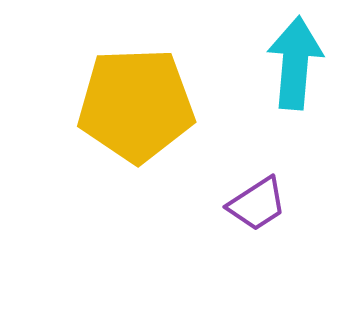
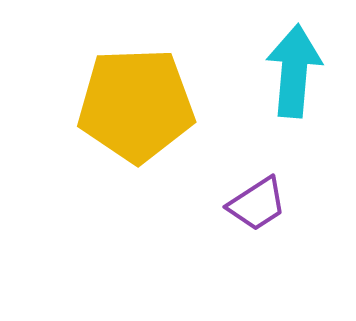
cyan arrow: moved 1 px left, 8 px down
